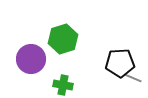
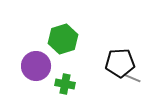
purple circle: moved 5 px right, 7 px down
gray line: moved 1 px left
green cross: moved 2 px right, 1 px up
